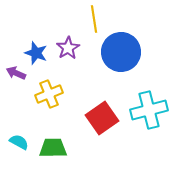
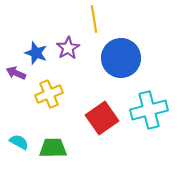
blue circle: moved 6 px down
